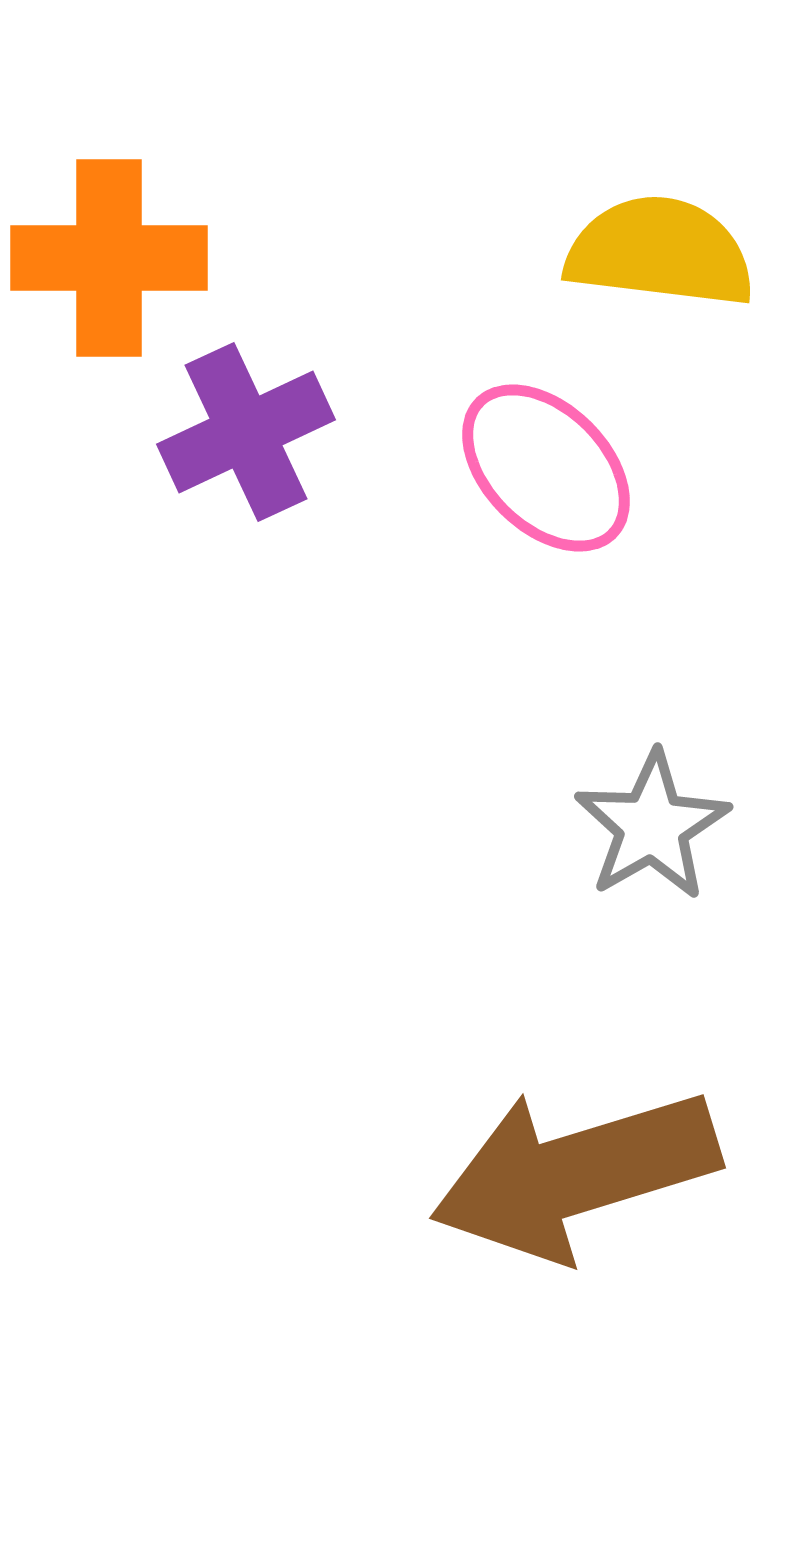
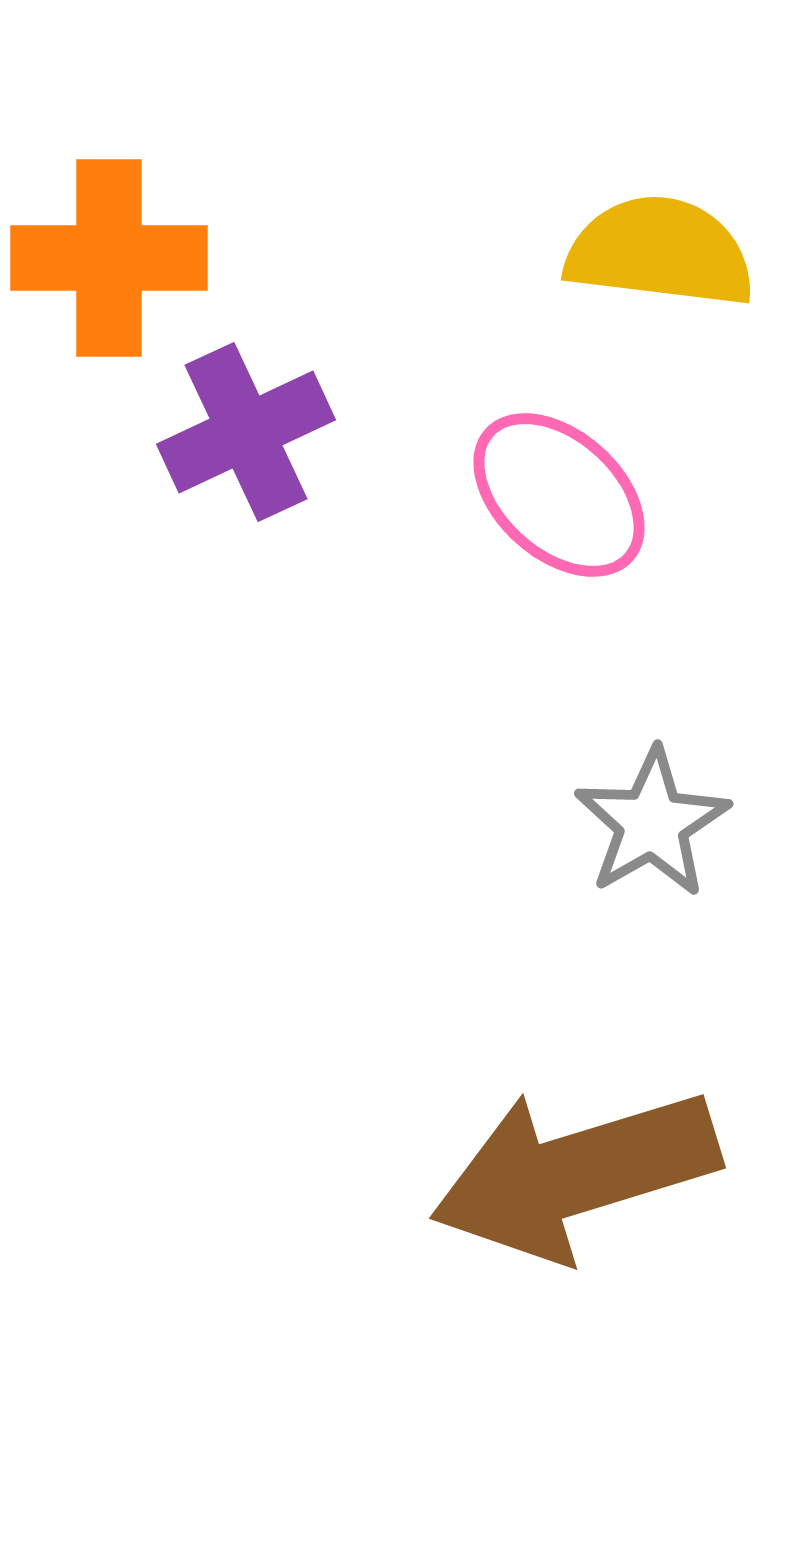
pink ellipse: moved 13 px right, 27 px down; rotated 3 degrees counterclockwise
gray star: moved 3 px up
